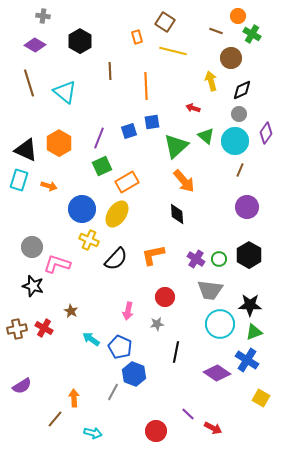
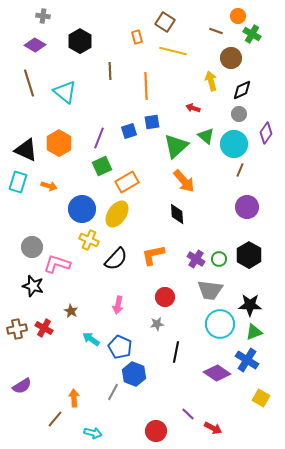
cyan circle at (235, 141): moved 1 px left, 3 px down
cyan rectangle at (19, 180): moved 1 px left, 2 px down
pink arrow at (128, 311): moved 10 px left, 6 px up
